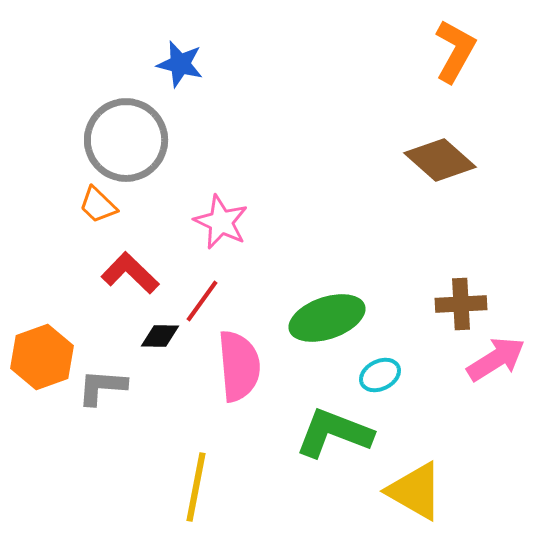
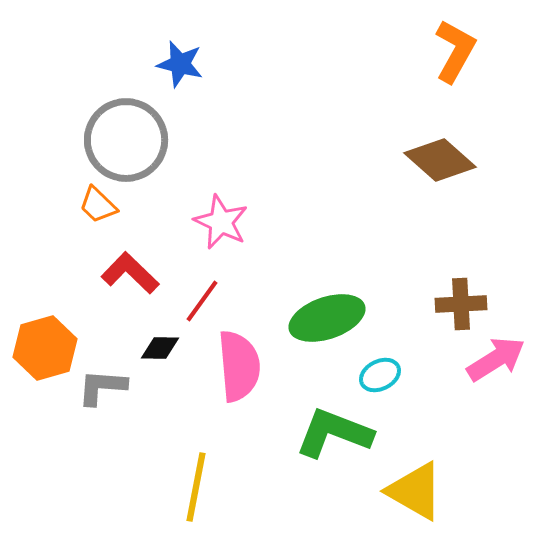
black diamond: moved 12 px down
orange hexagon: moved 3 px right, 9 px up; rotated 4 degrees clockwise
